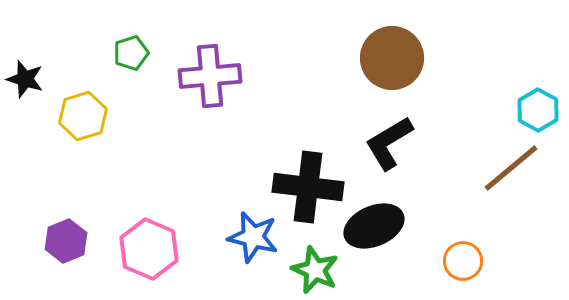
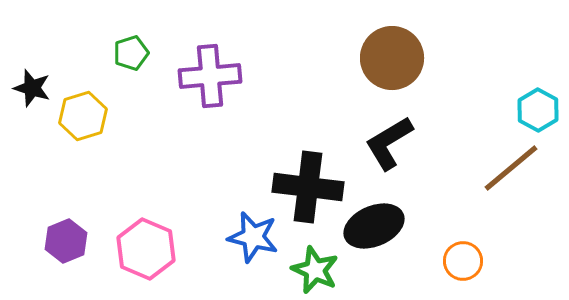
black star: moved 7 px right, 9 px down
pink hexagon: moved 3 px left
